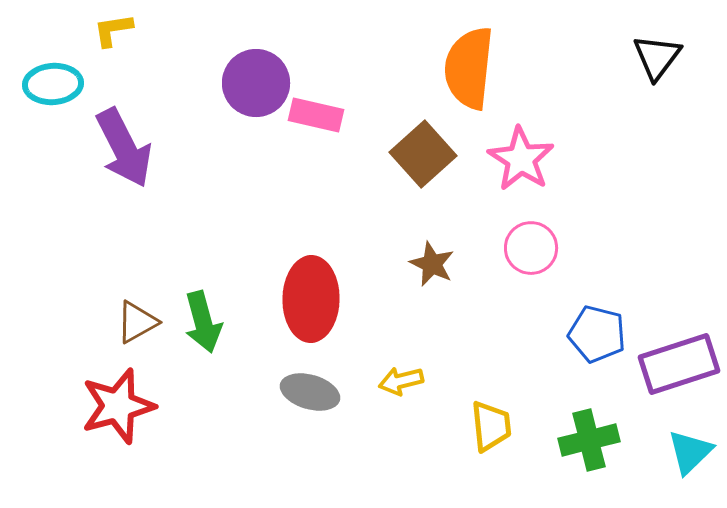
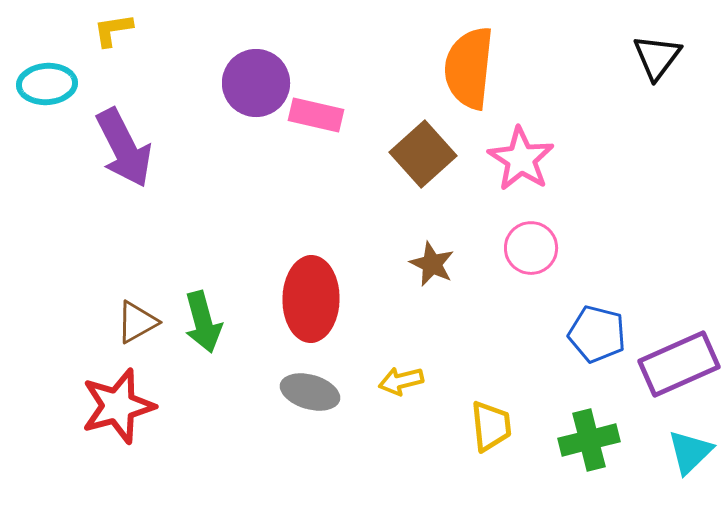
cyan ellipse: moved 6 px left
purple rectangle: rotated 6 degrees counterclockwise
